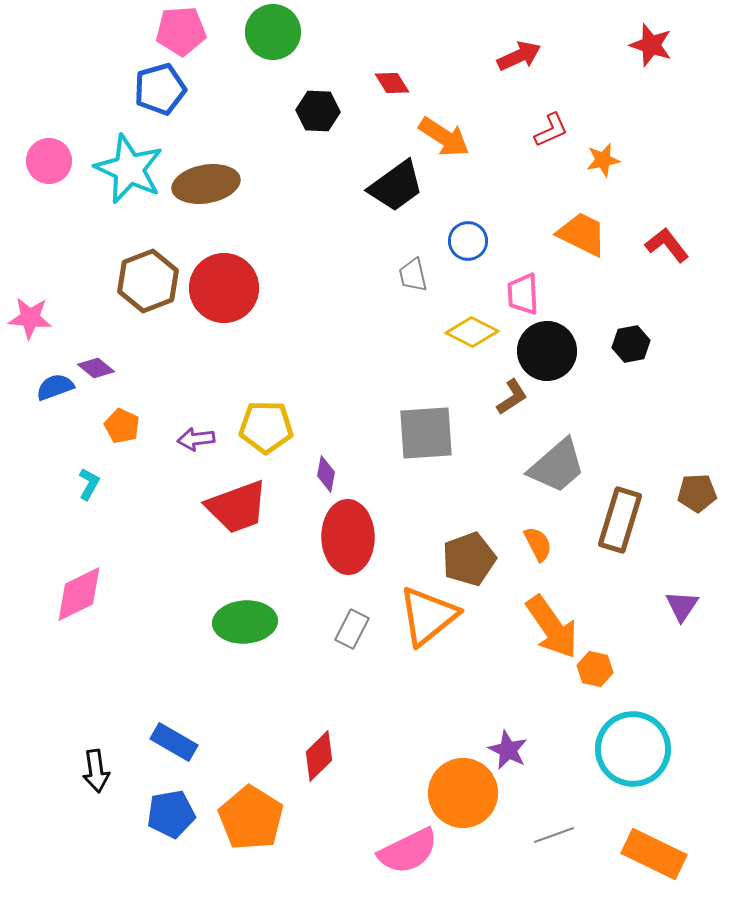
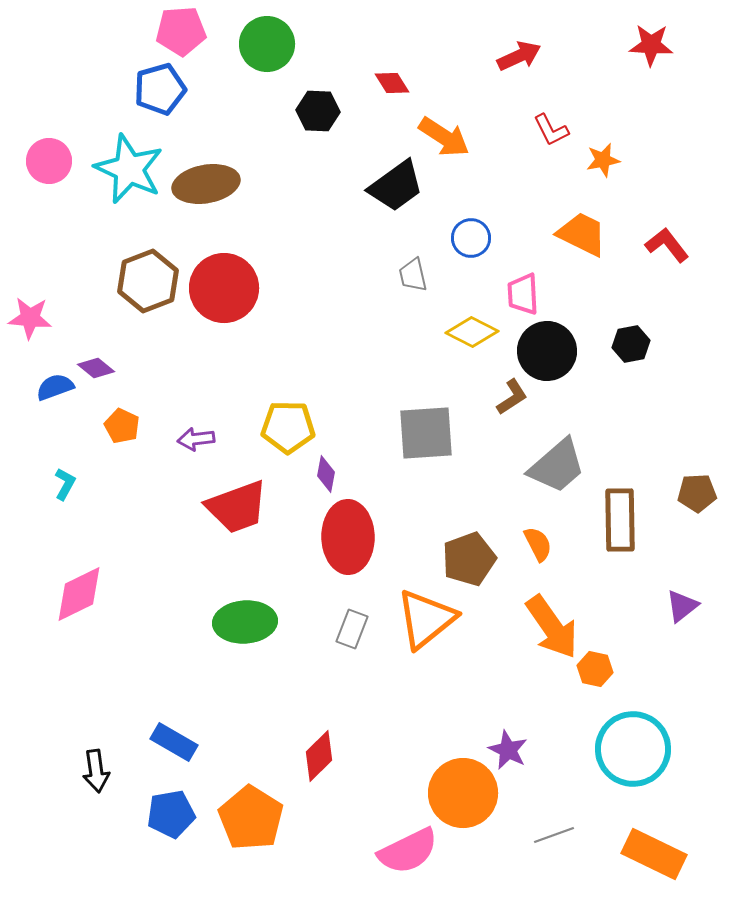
green circle at (273, 32): moved 6 px left, 12 px down
red star at (651, 45): rotated 15 degrees counterclockwise
red L-shape at (551, 130): rotated 87 degrees clockwise
blue circle at (468, 241): moved 3 px right, 3 px up
yellow pentagon at (266, 427): moved 22 px right
cyan L-shape at (89, 484): moved 24 px left
brown rectangle at (620, 520): rotated 18 degrees counterclockwise
purple triangle at (682, 606): rotated 18 degrees clockwise
orange triangle at (428, 616): moved 2 px left, 3 px down
gray rectangle at (352, 629): rotated 6 degrees counterclockwise
